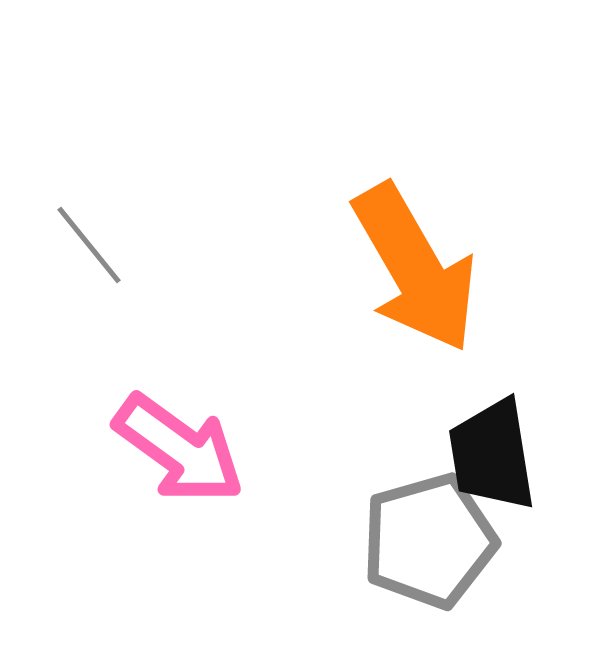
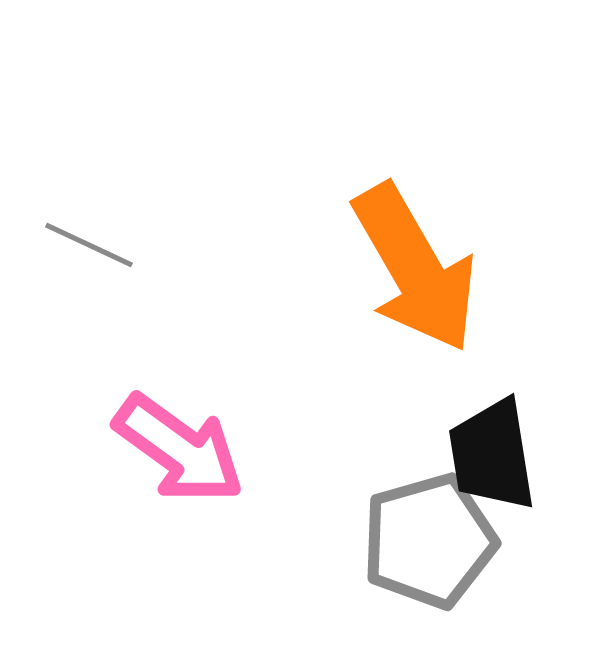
gray line: rotated 26 degrees counterclockwise
